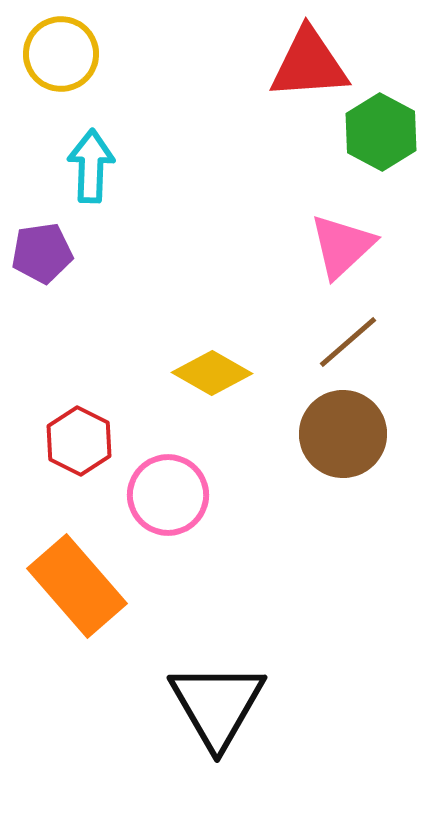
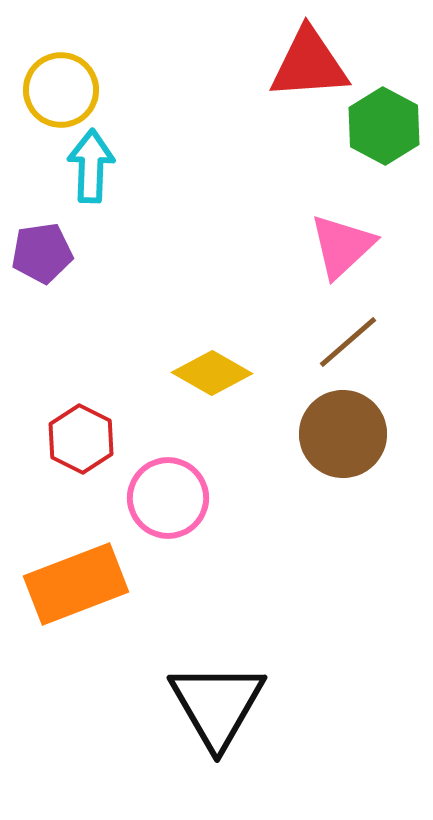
yellow circle: moved 36 px down
green hexagon: moved 3 px right, 6 px up
red hexagon: moved 2 px right, 2 px up
pink circle: moved 3 px down
orange rectangle: moved 1 px left, 2 px up; rotated 70 degrees counterclockwise
